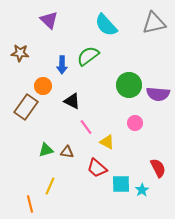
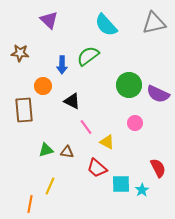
purple semicircle: rotated 20 degrees clockwise
brown rectangle: moved 2 px left, 3 px down; rotated 40 degrees counterclockwise
orange line: rotated 24 degrees clockwise
